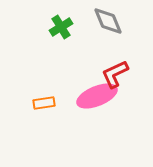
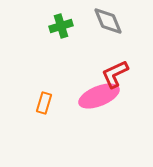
green cross: moved 1 px up; rotated 15 degrees clockwise
pink ellipse: moved 2 px right
orange rectangle: rotated 65 degrees counterclockwise
